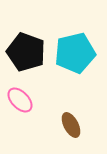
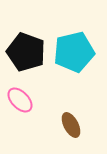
cyan pentagon: moved 1 px left, 1 px up
